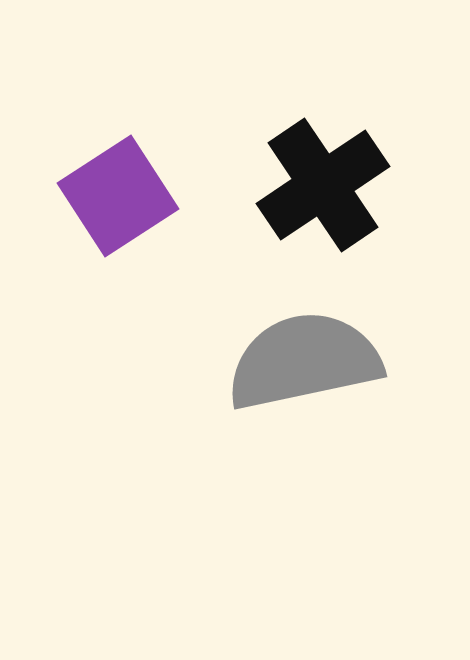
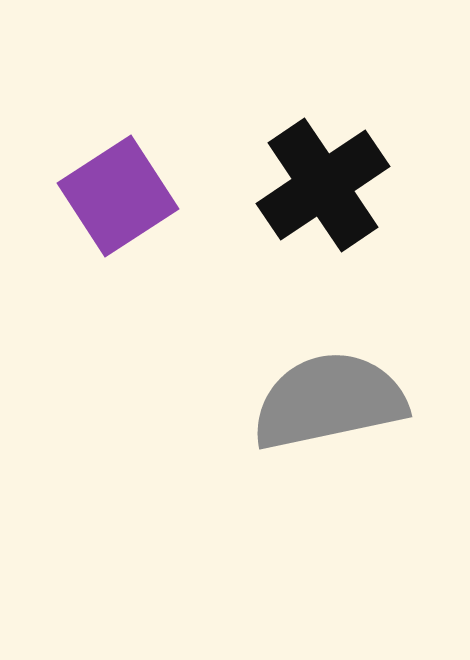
gray semicircle: moved 25 px right, 40 px down
